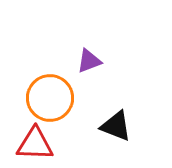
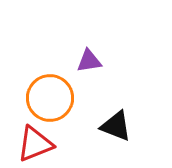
purple triangle: rotated 12 degrees clockwise
red triangle: rotated 24 degrees counterclockwise
